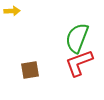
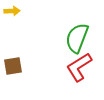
red L-shape: moved 4 px down; rotated 12 degrees counterclockwise
brown square: moved 17 px left, 4 px up
